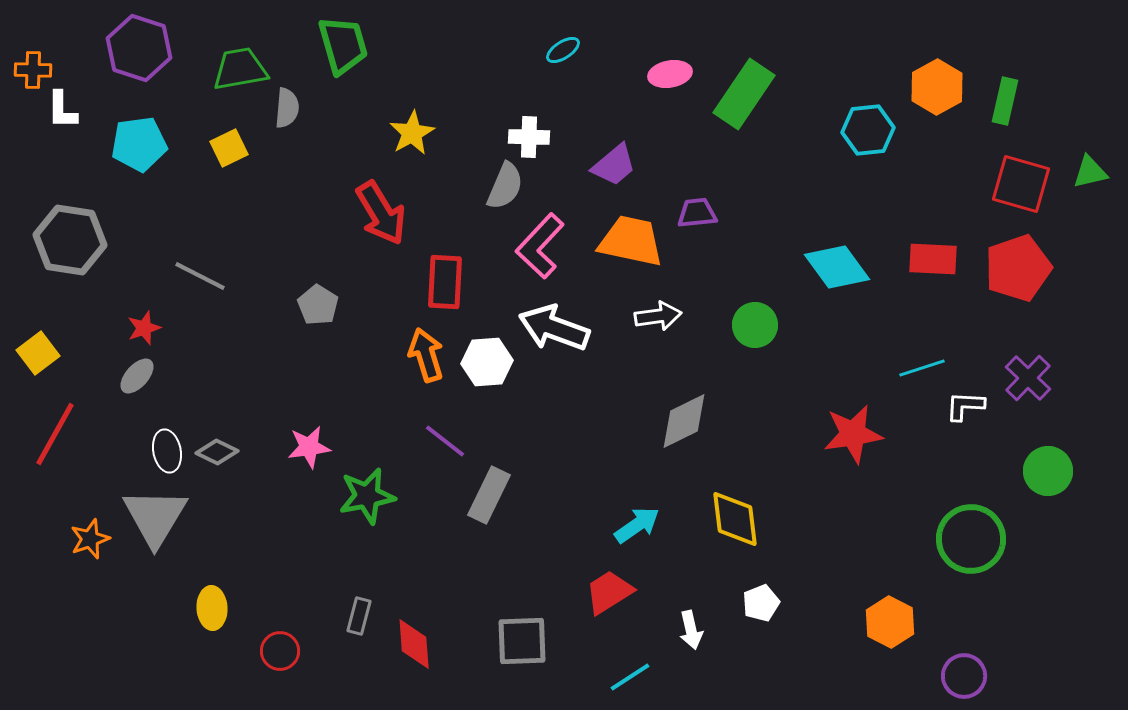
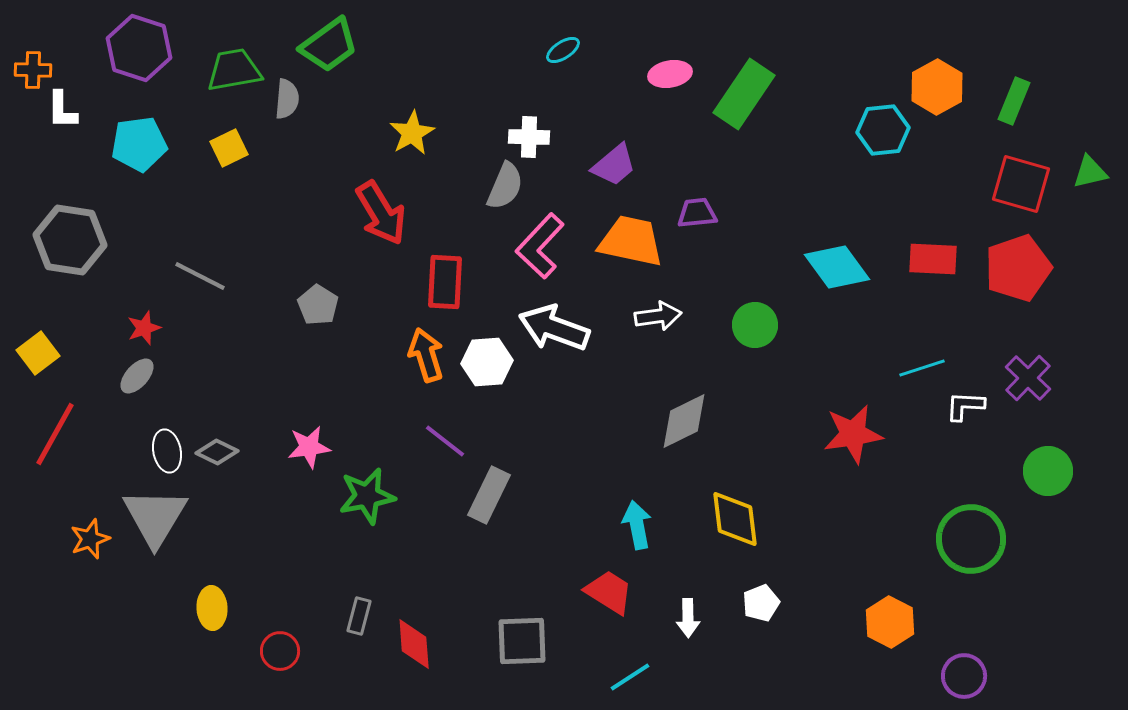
green trapezoid at (343, 45): moved 14 px left; rotated 70 degrees clockwise
green trapezoid at (240, 69): moved 6 px left, 1 px down
green rectangle at (1005, 101): moved 9 px right; rotated 9 degrees clockwise
gray semicircle at (287, 108): moved 9 px up
cyan hexagon at (868, 130): moved 15 px right
cyan arrow at (637, 525): rotated 66 degrees counterclockwise
red trapezoid at (609, 592): rotated 64 degrees clockwise
white arrow at (691, 630): moved 3 px left, 12 px up; rotated 12 degrees clockwise
